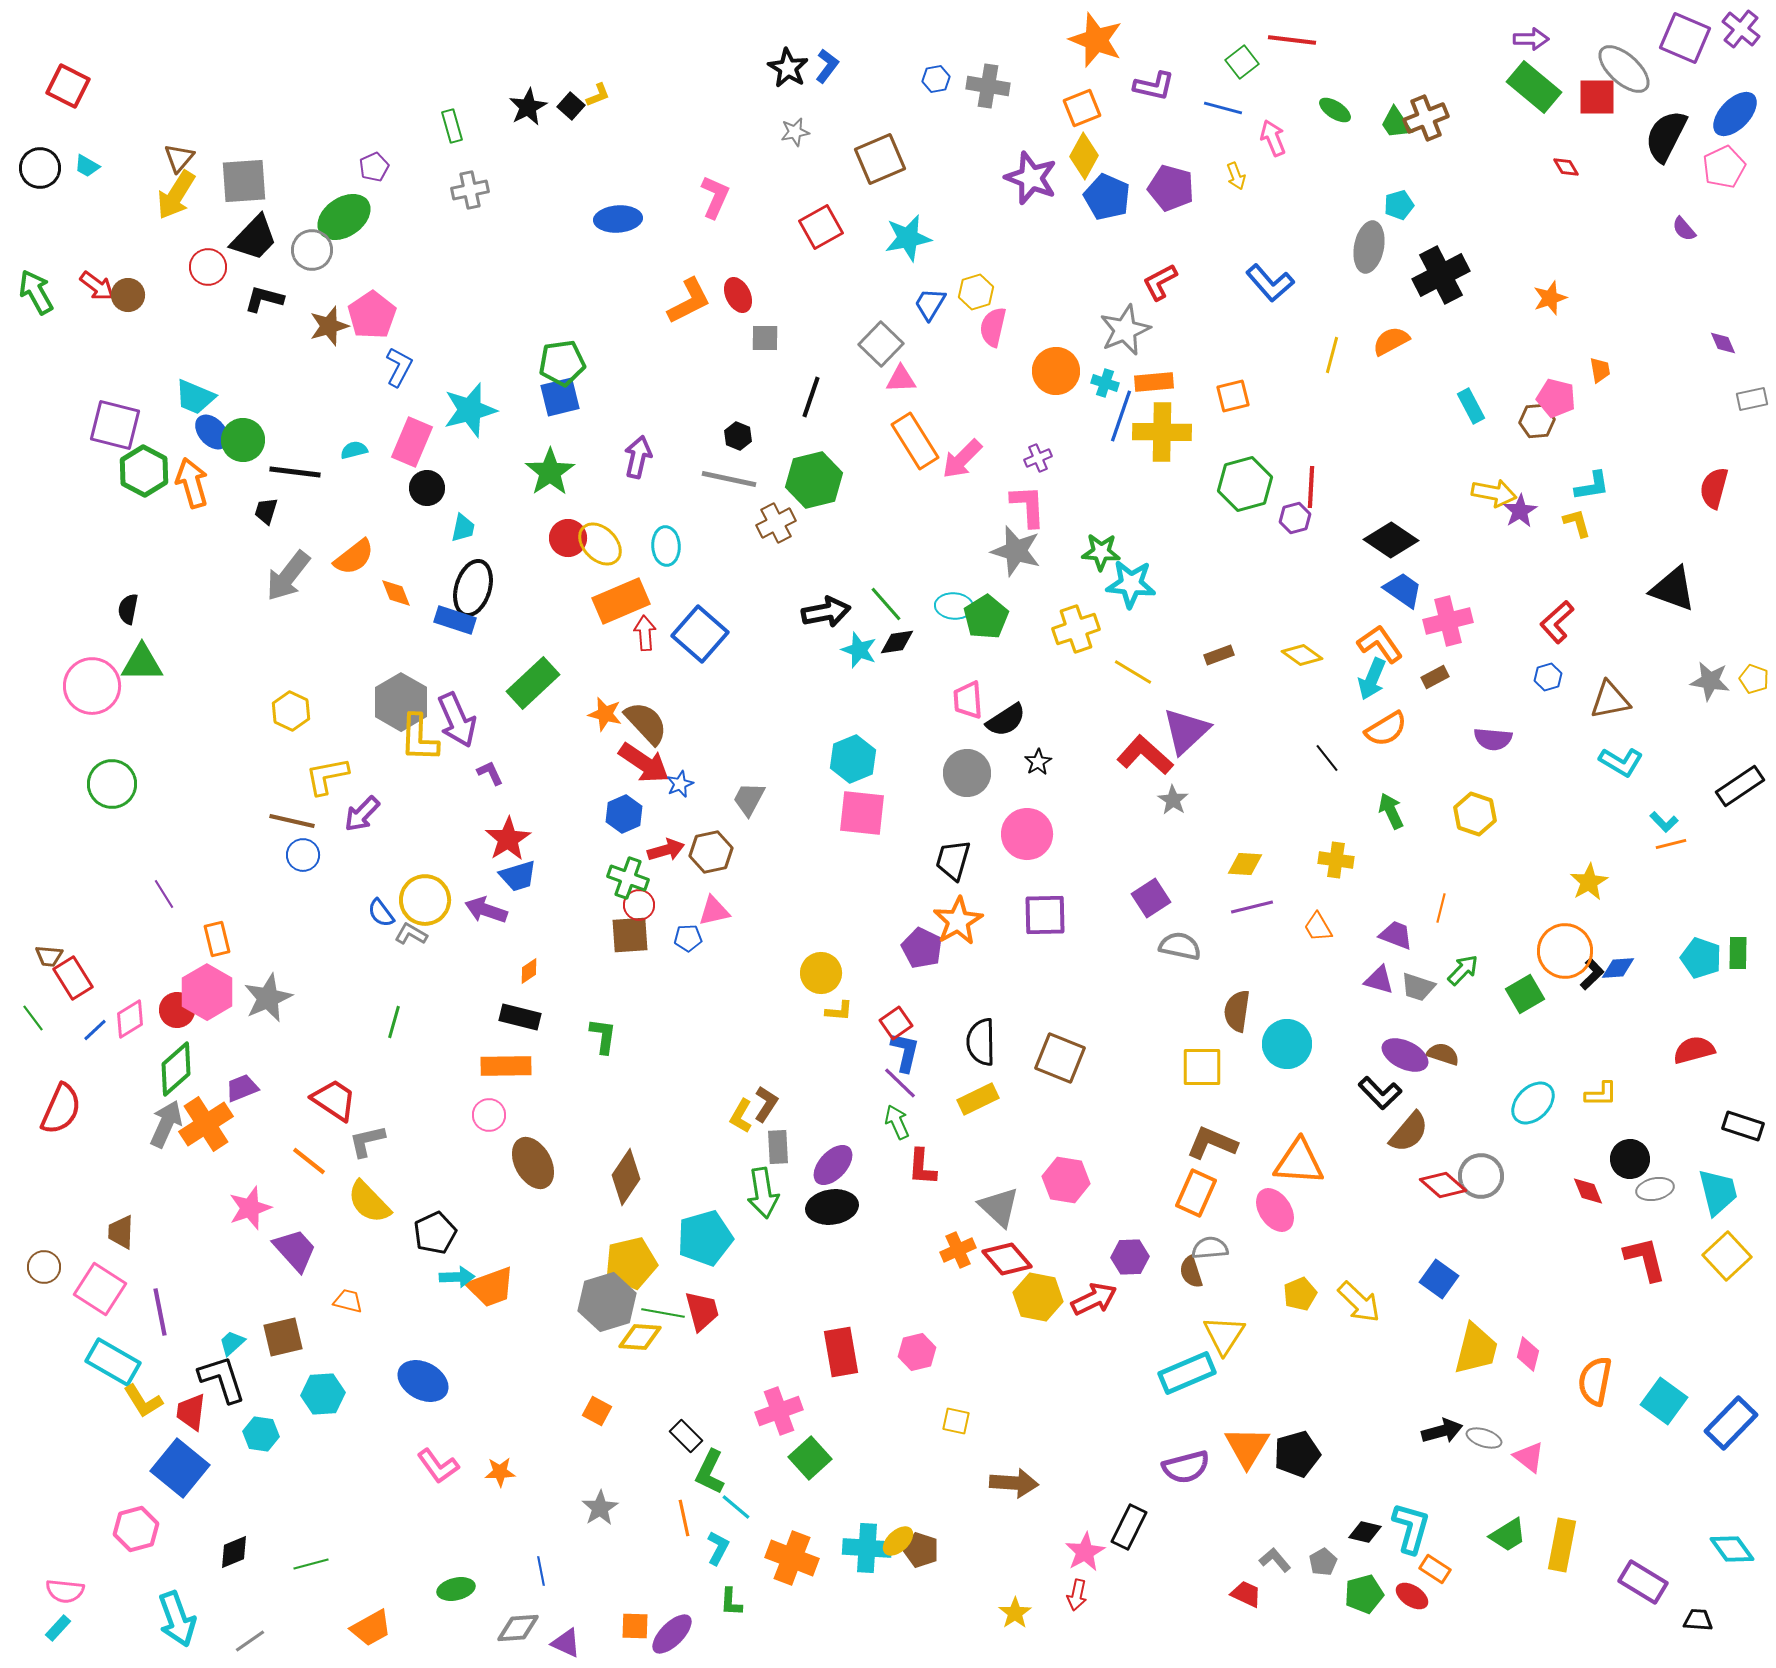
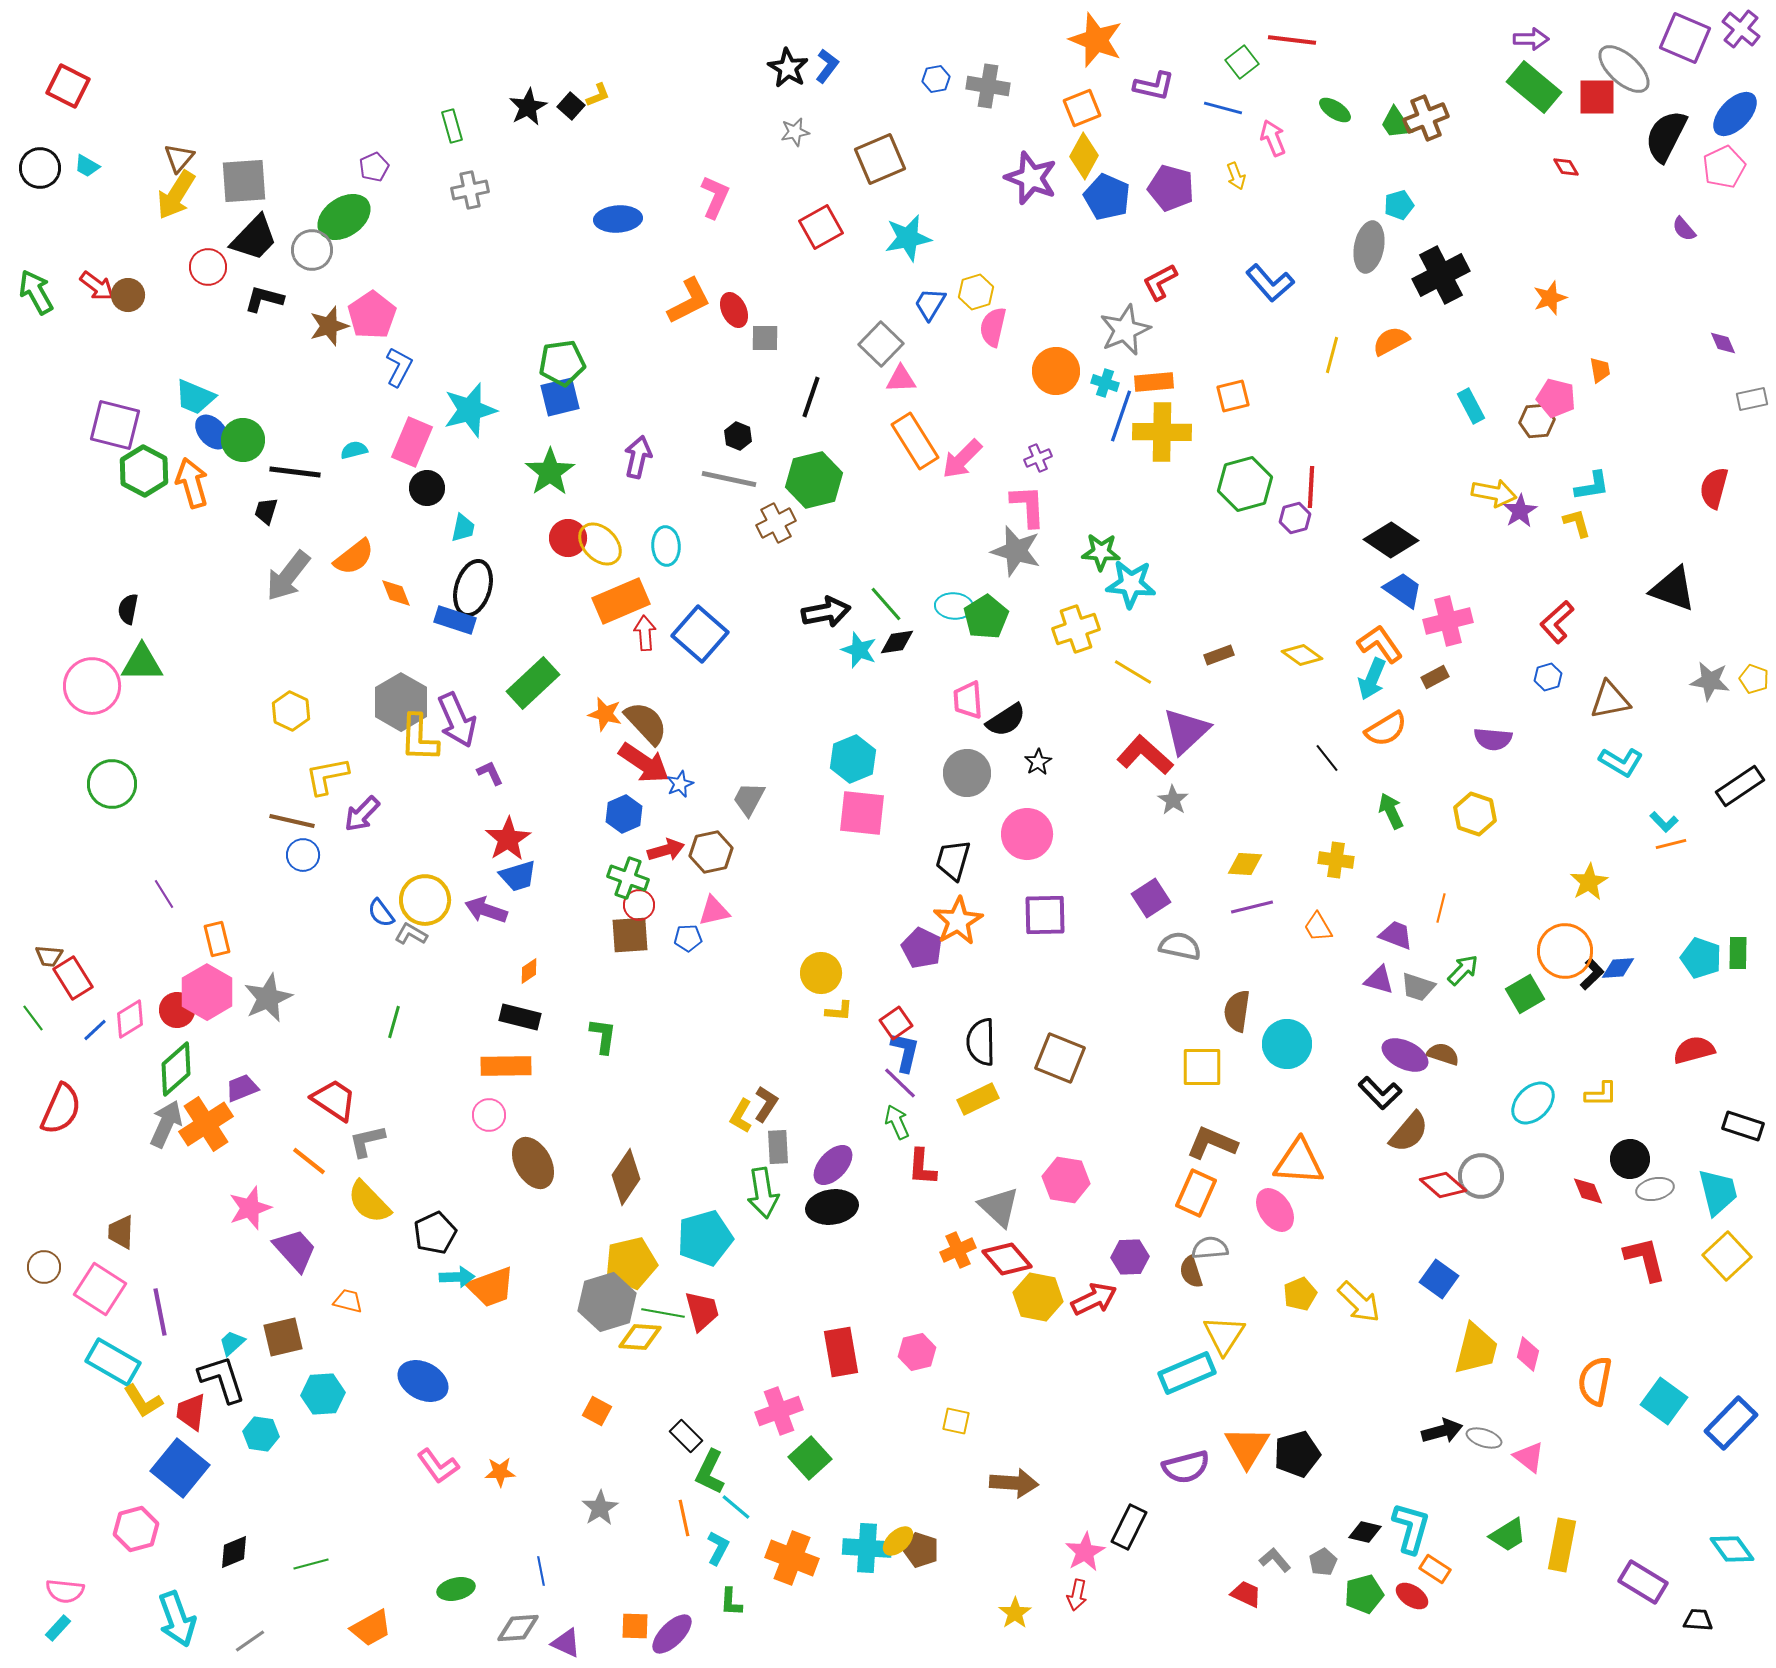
red ellipse at (738, 295): moved 4 px left, 15 px down
